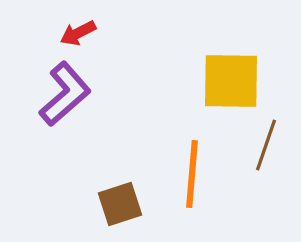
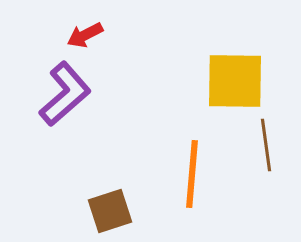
red arrow: moved 7 px right, 2 px down
yellow square: moved 4 px right
brown line: rotated 27 degrees counterclockwise
brown square: moved 10 px left, 7 px down
